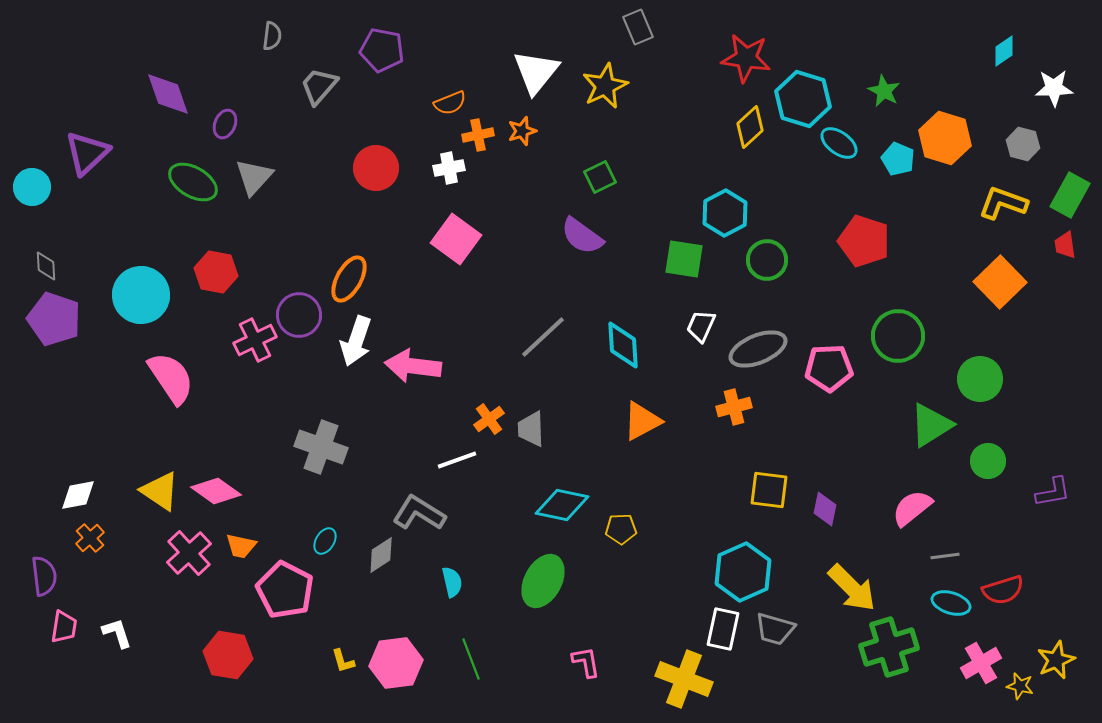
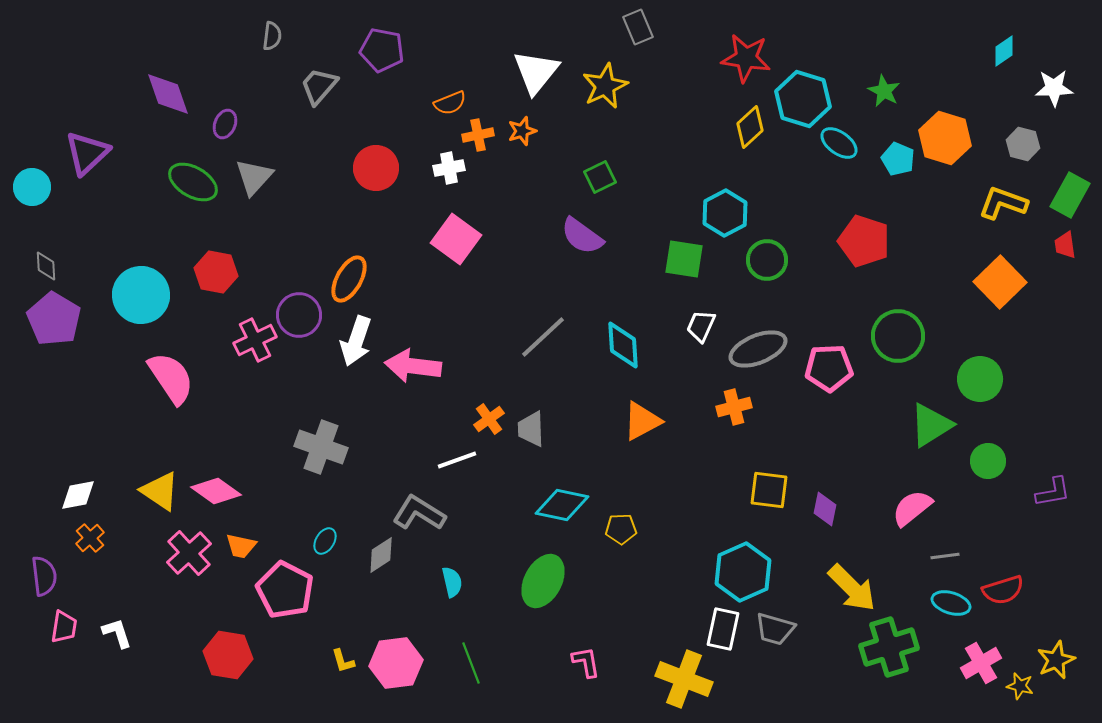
purple pentagon at (54, 319): rotated 12 degrees clockwise
green line at (471, 659): moved 4 px down
